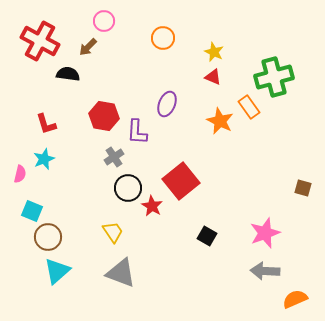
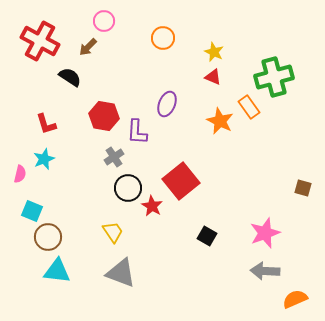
black semicircle: moved 2 px right, 3 px down; rotated 25 degrees clockwise
cyan triangle: rotated 48 degrees clockwise
